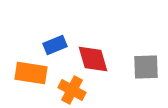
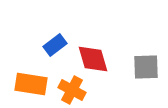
blue rectangle: rotated 15 degrees counterclockwise
orange rectangle: moved 11 px down
